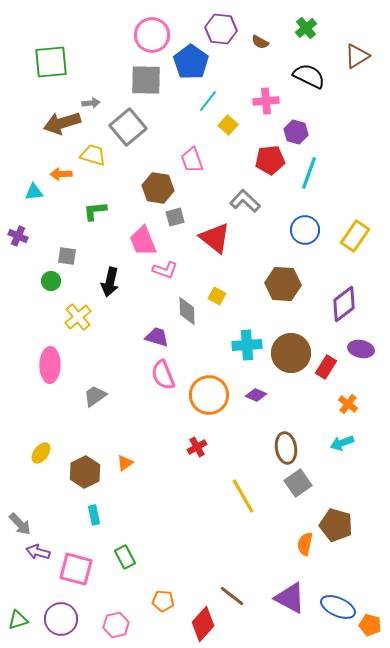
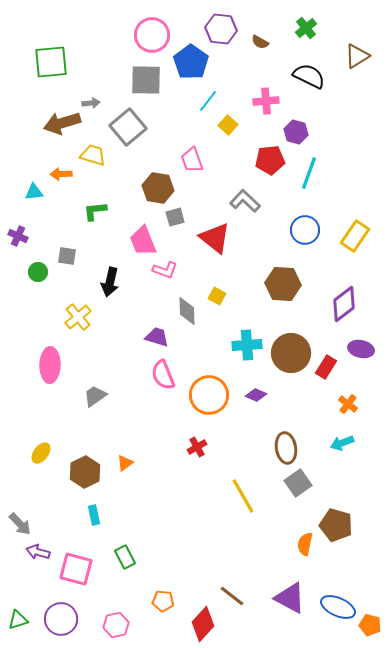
green circle at (51, 281): moved 13 px left, 9 px up
